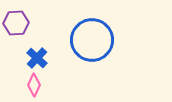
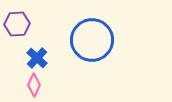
purple hexagon: moved 1 px right, 1 px down
